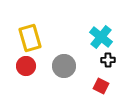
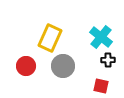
yellow rectangle: moved 20 px right; rotated 40 degrees clockwise
gray circle: moved 1 px left
red square: rotated 14 degrees counterclockwise
